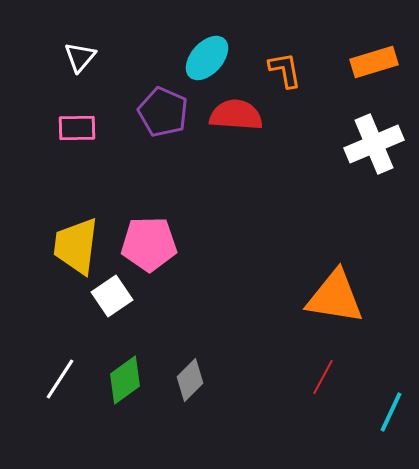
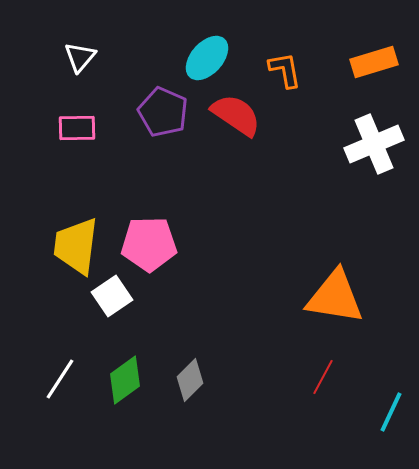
red semicircle: rotated 30 degrees clockwise
